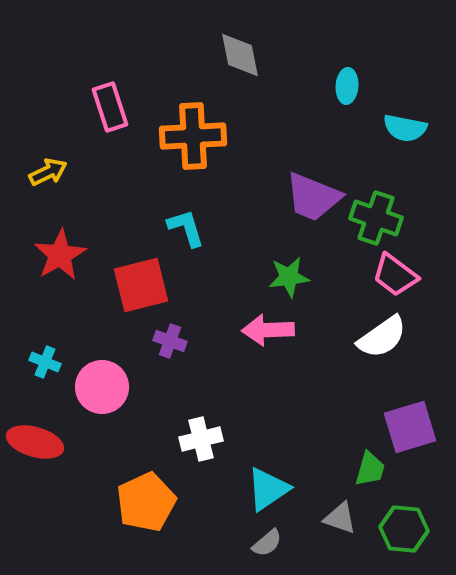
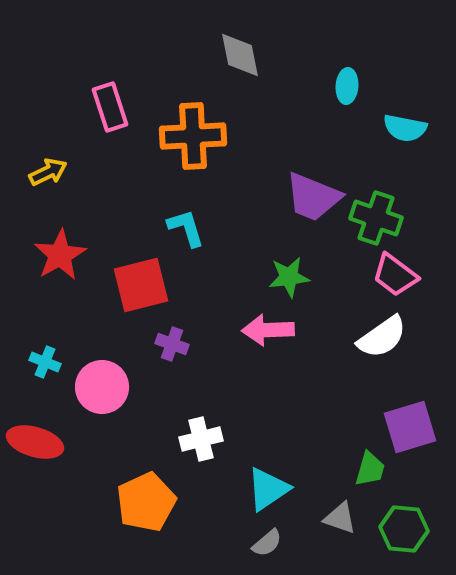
purple cross: moved 2 px right, 3 px down
